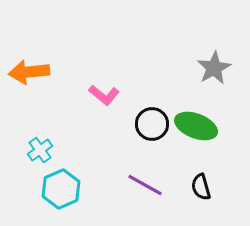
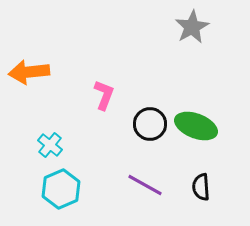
gray star: moved 22 px left, 41 px up
pink L-shape: rotated 108 degrees counterclockwise
black circle: moved 2 px left
cyan cross: moved 10 px right, 5 px up; rotated 15 degrees counterclockwise
black semicircle: rotated 12 degrees clockwise
